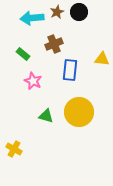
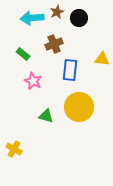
black circle: moved 6 px down
yellow circle: moved 5 px up
